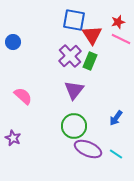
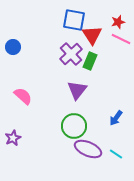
blue circle: moved 5 px down
purple cross: moved 1 px right, 2 px up
purple triangle: moved 3 px right
purple star: rotated 21 degrees clockwise
